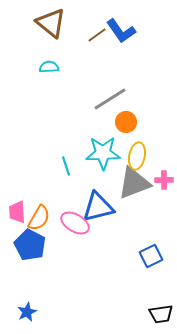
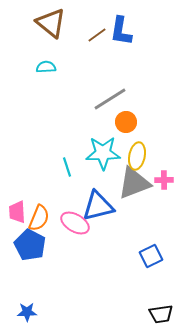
blue L-shape: rotated 44 degrees clockwise
cyan semicircle: moved 3 px left
cyan line: moved 1 px right, 1 px down
blue triangle: moved 1 px up
orange semicircle: rotated 8 degrees counterclockwise
blue star: rotated 24 degrees clockwise
